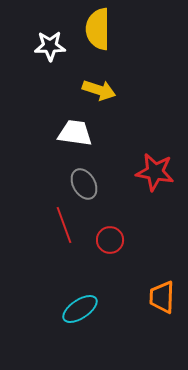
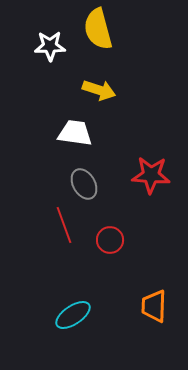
yellow semicircle: rotated 15 degrees counterclockwise
red star: moved 4 px left, 3 px down; rotated 6 degrees counterclockwise
orange trapezoid: moved 8 px left, 9 px down
cyan ellipse: moved 7 px left, 6 px down
